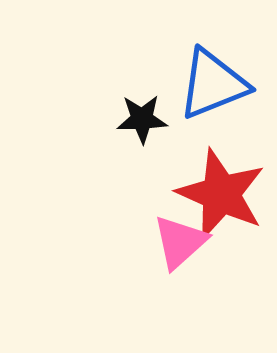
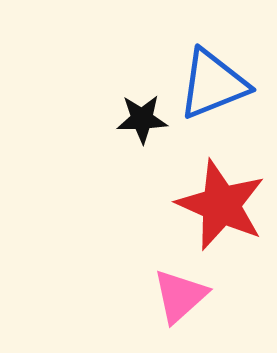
red star: moved 11 px down
pink triangle: moved 54 px down
